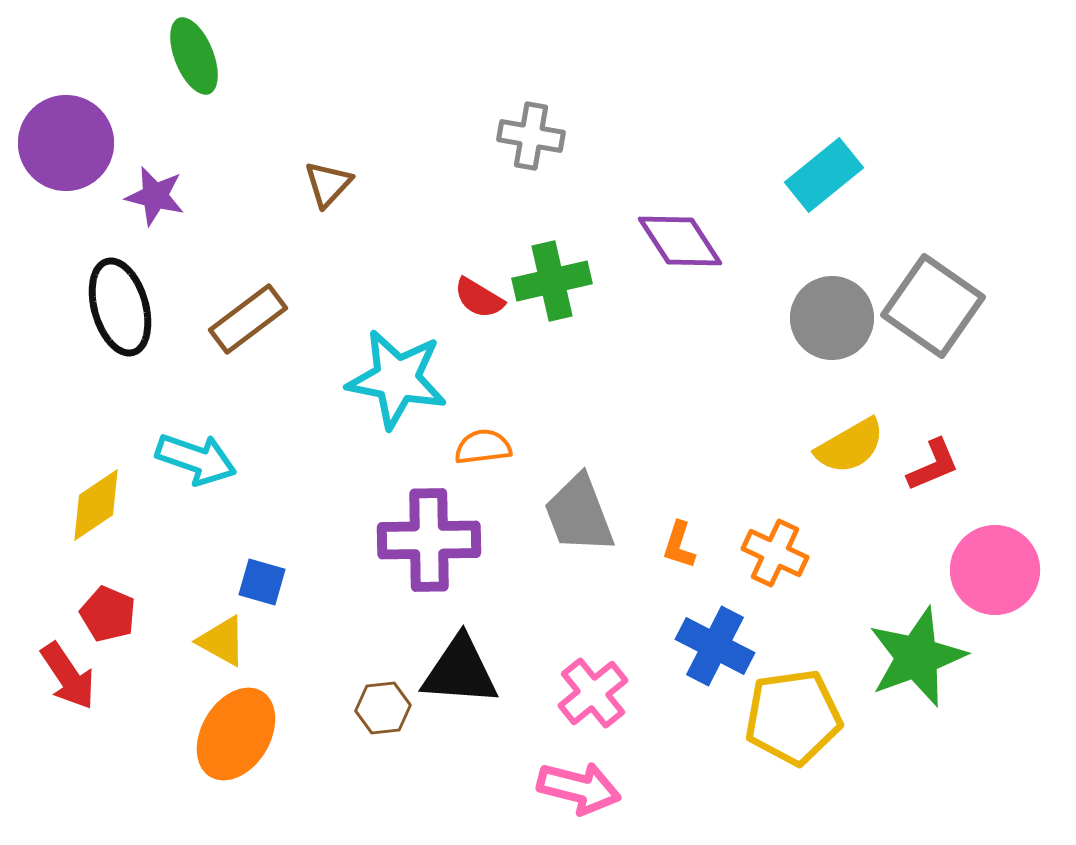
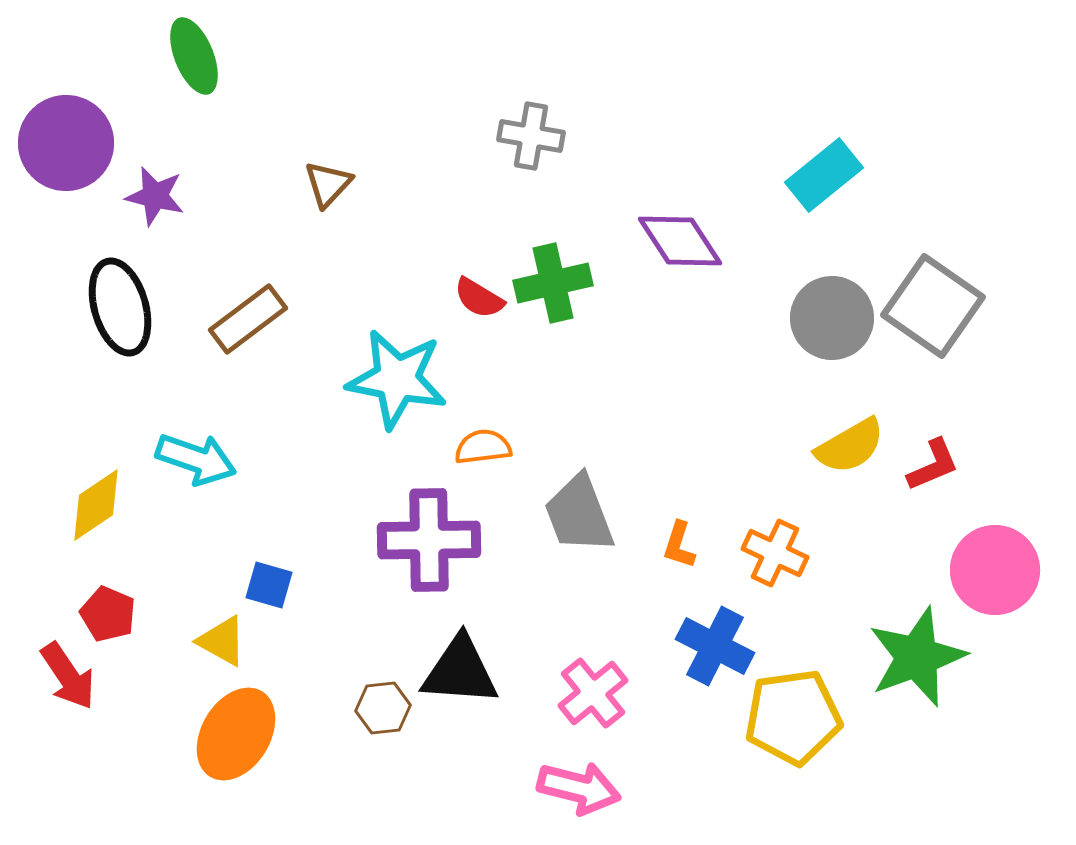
green cross: moved 1 px right, 2 px down
blue square: moved 7 px right, 3 px down
